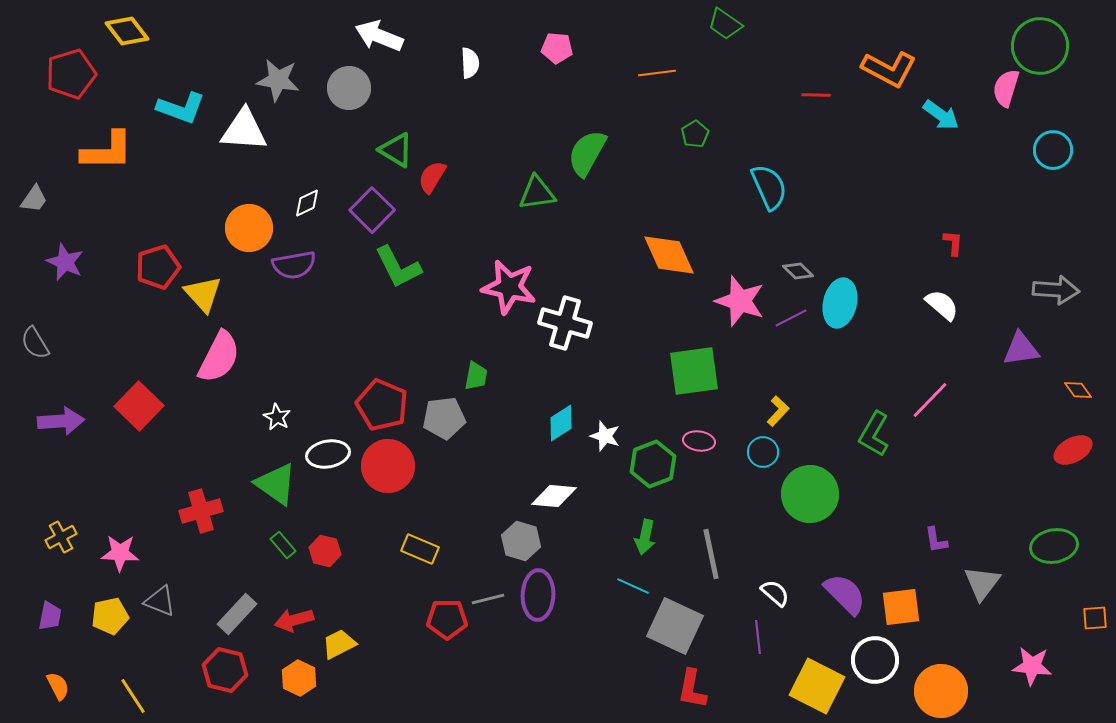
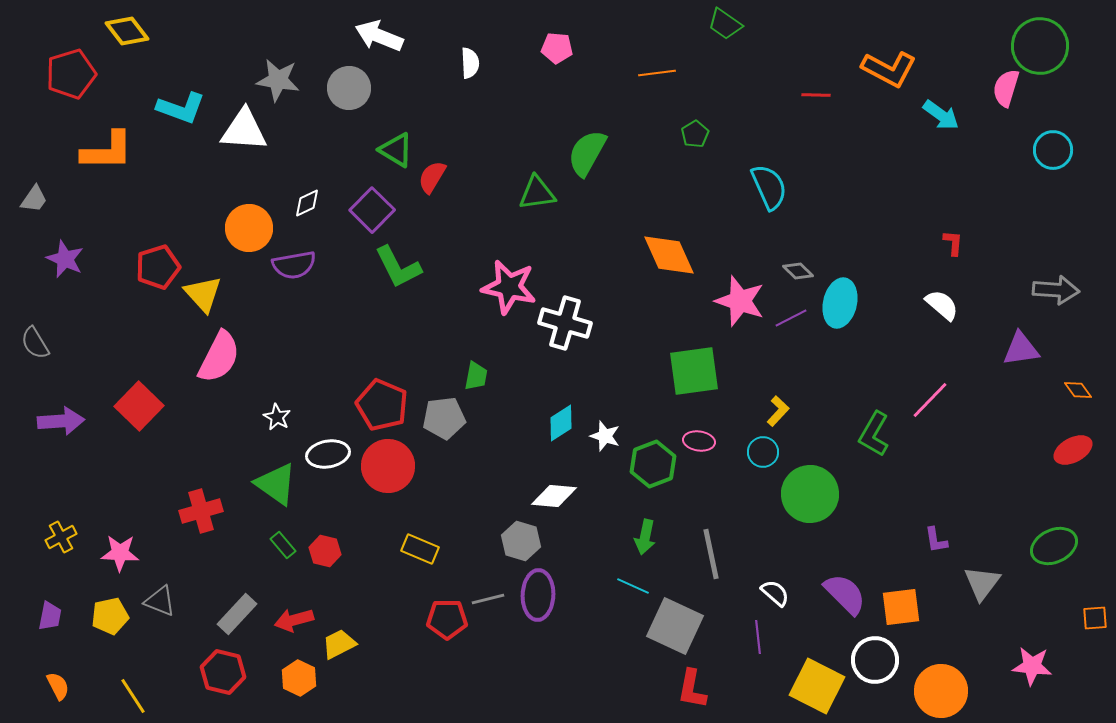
purple star at (65, 262): moved 3 px up
green ellipse at (1054, 546): rotated 15 degrees counterclockwise
red hexagon at (225, 670): moved 2 px left, 2 px down
